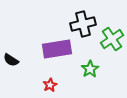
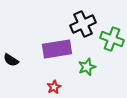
black cross: rotated 10 degrees counterclockwise
green cross: rotated 35 degrees counterclockwise
green star: moved 3 px left, 2 px up; rotated 12 degrees clockwise
red star: moved 4 px right, 2 px down
